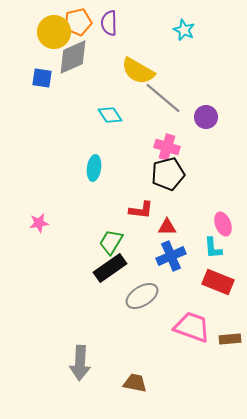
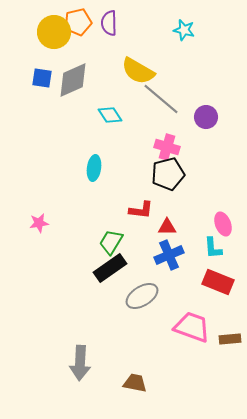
cyan star: rotated 10 degrees counterclockwise
gray diamond: moved 23 px down
gray line: moved 2 px left, 1 px down
blue cross: moved 2 px left, 1 px up
